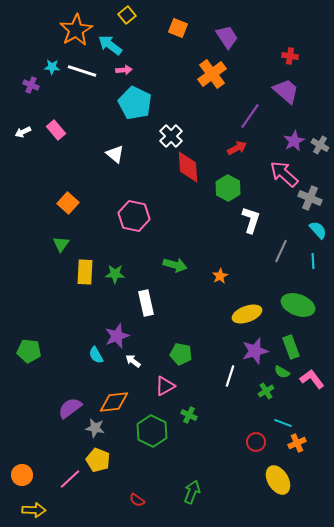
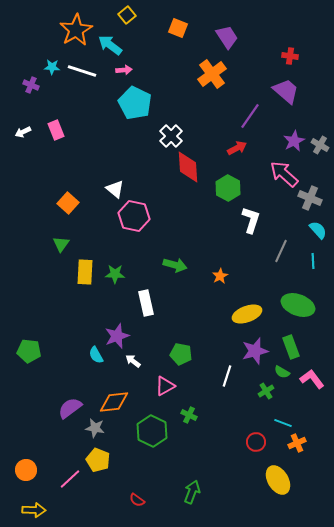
pink rectangle at (56, 130): rotated 18 degrees clockwise
white triangle at (115, 154): moved 35 px down
white line at (230, 376): moved 3 px left
orange circle at (22, 475): moved 4 px right, 5 px up
